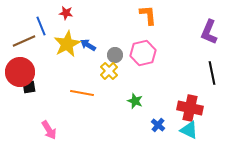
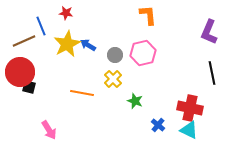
yellow cross: moved 4 px right, 8 px down
black square: rotated 24 degrees clockwise
